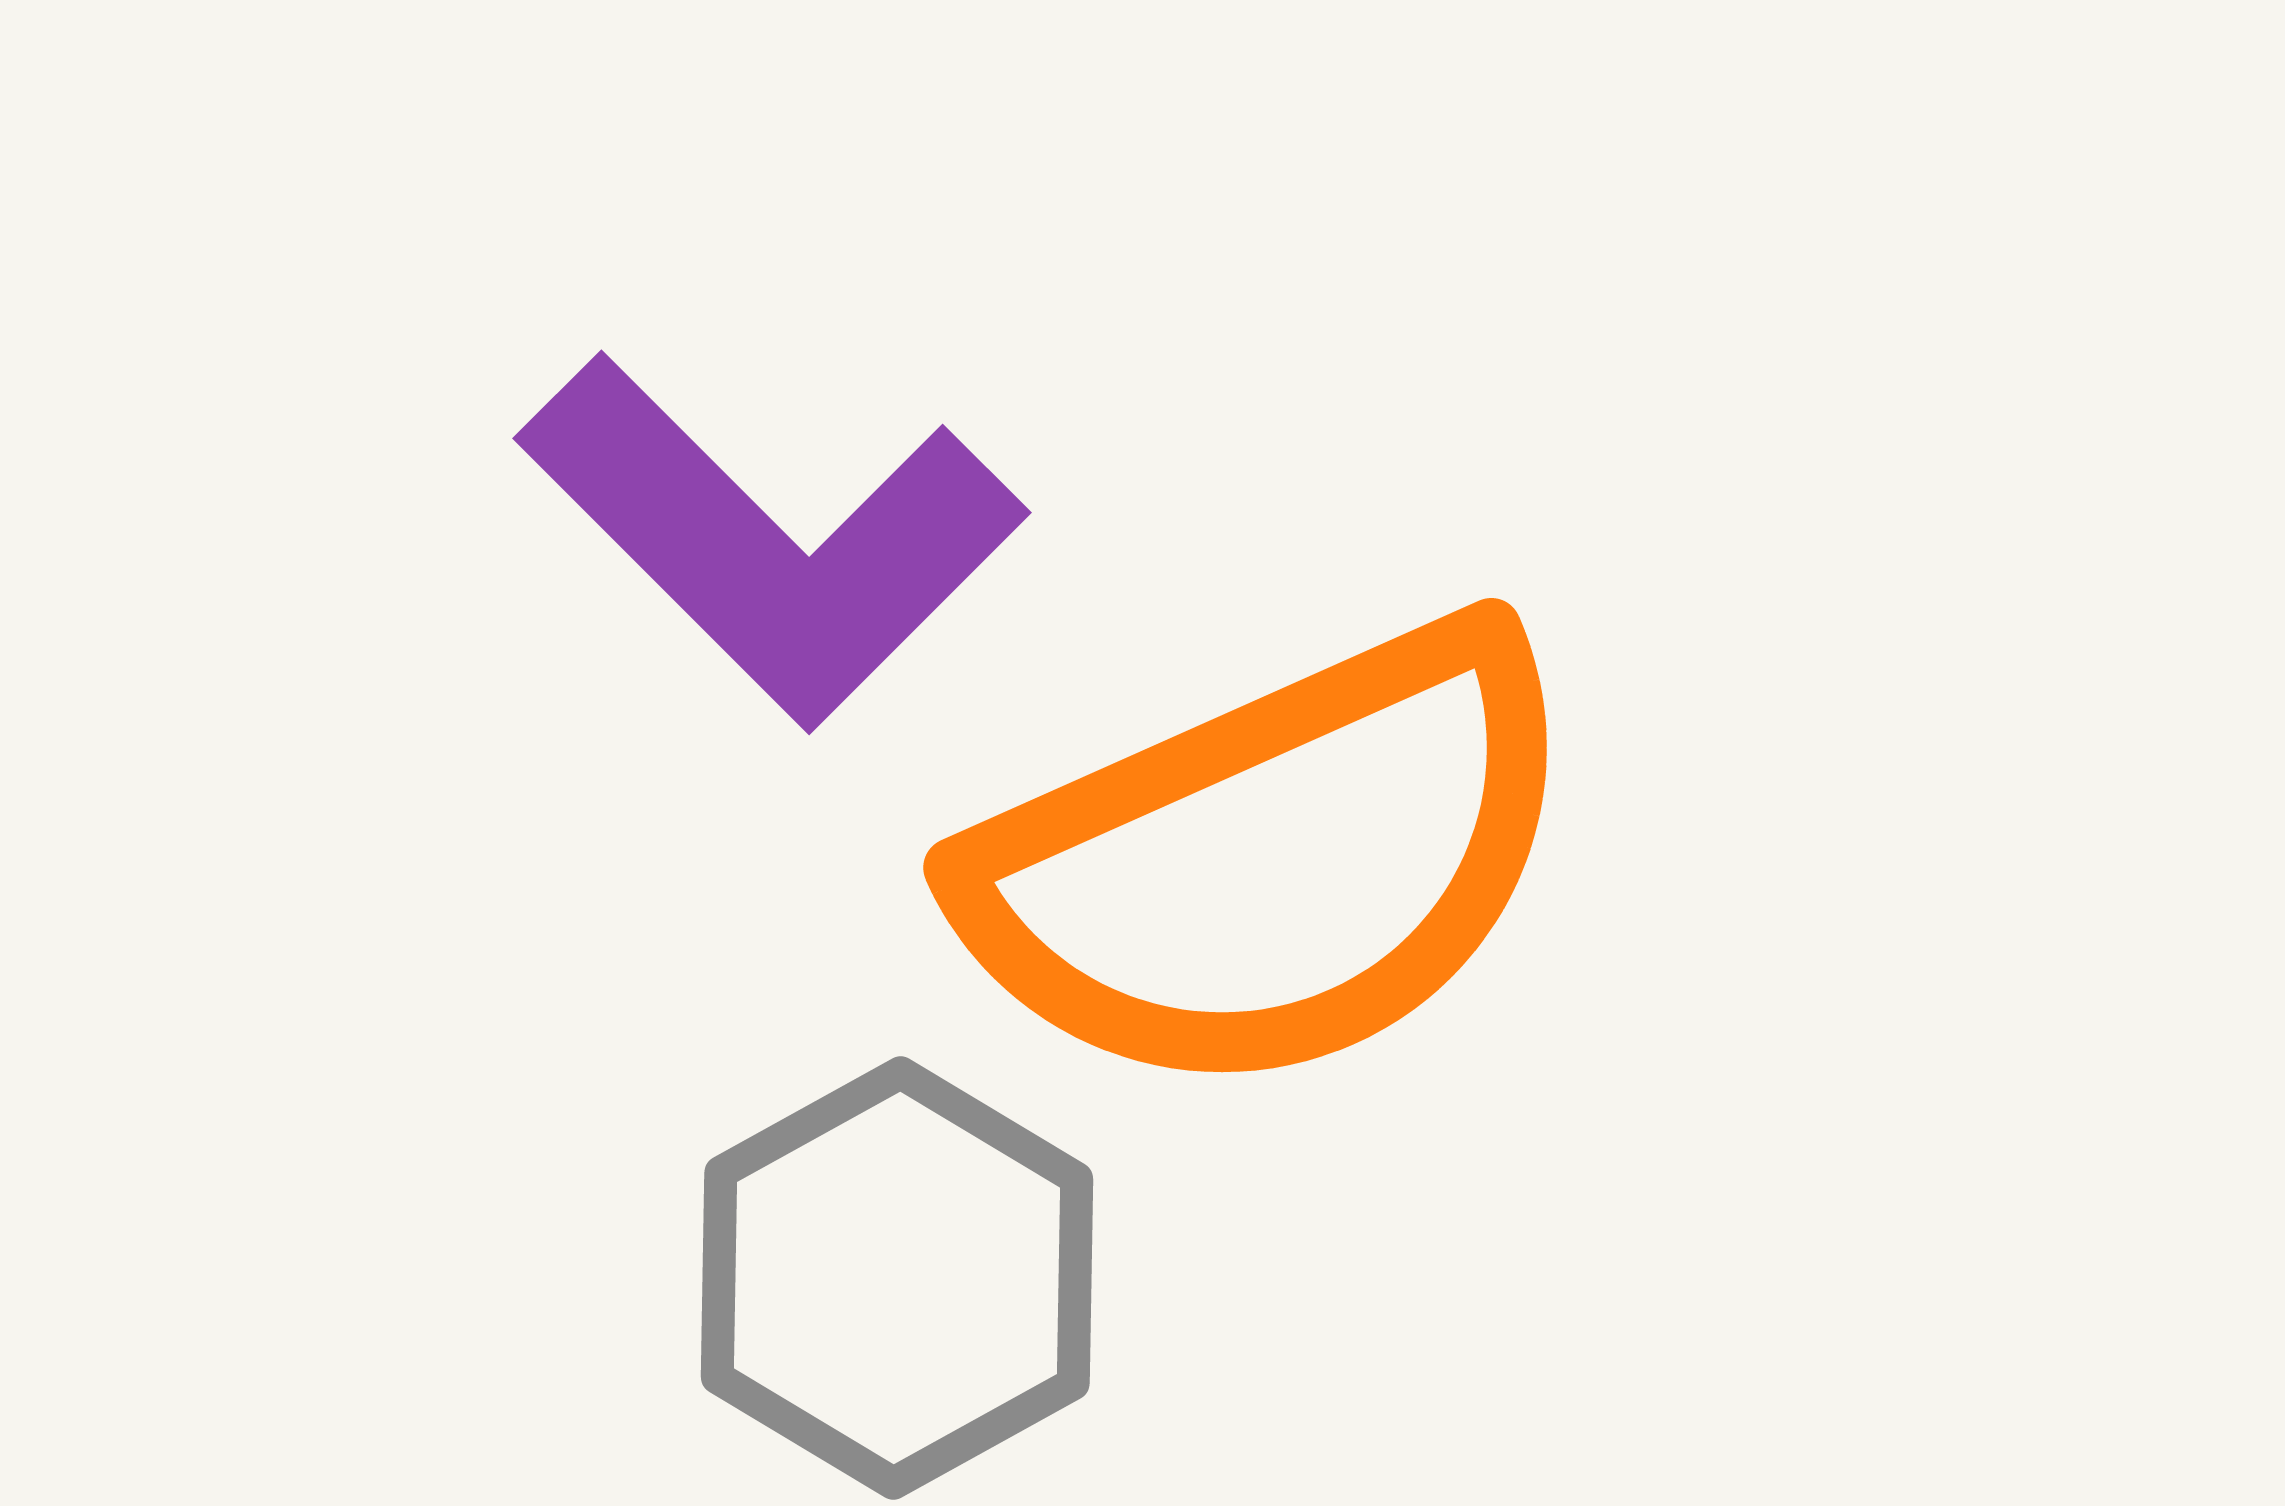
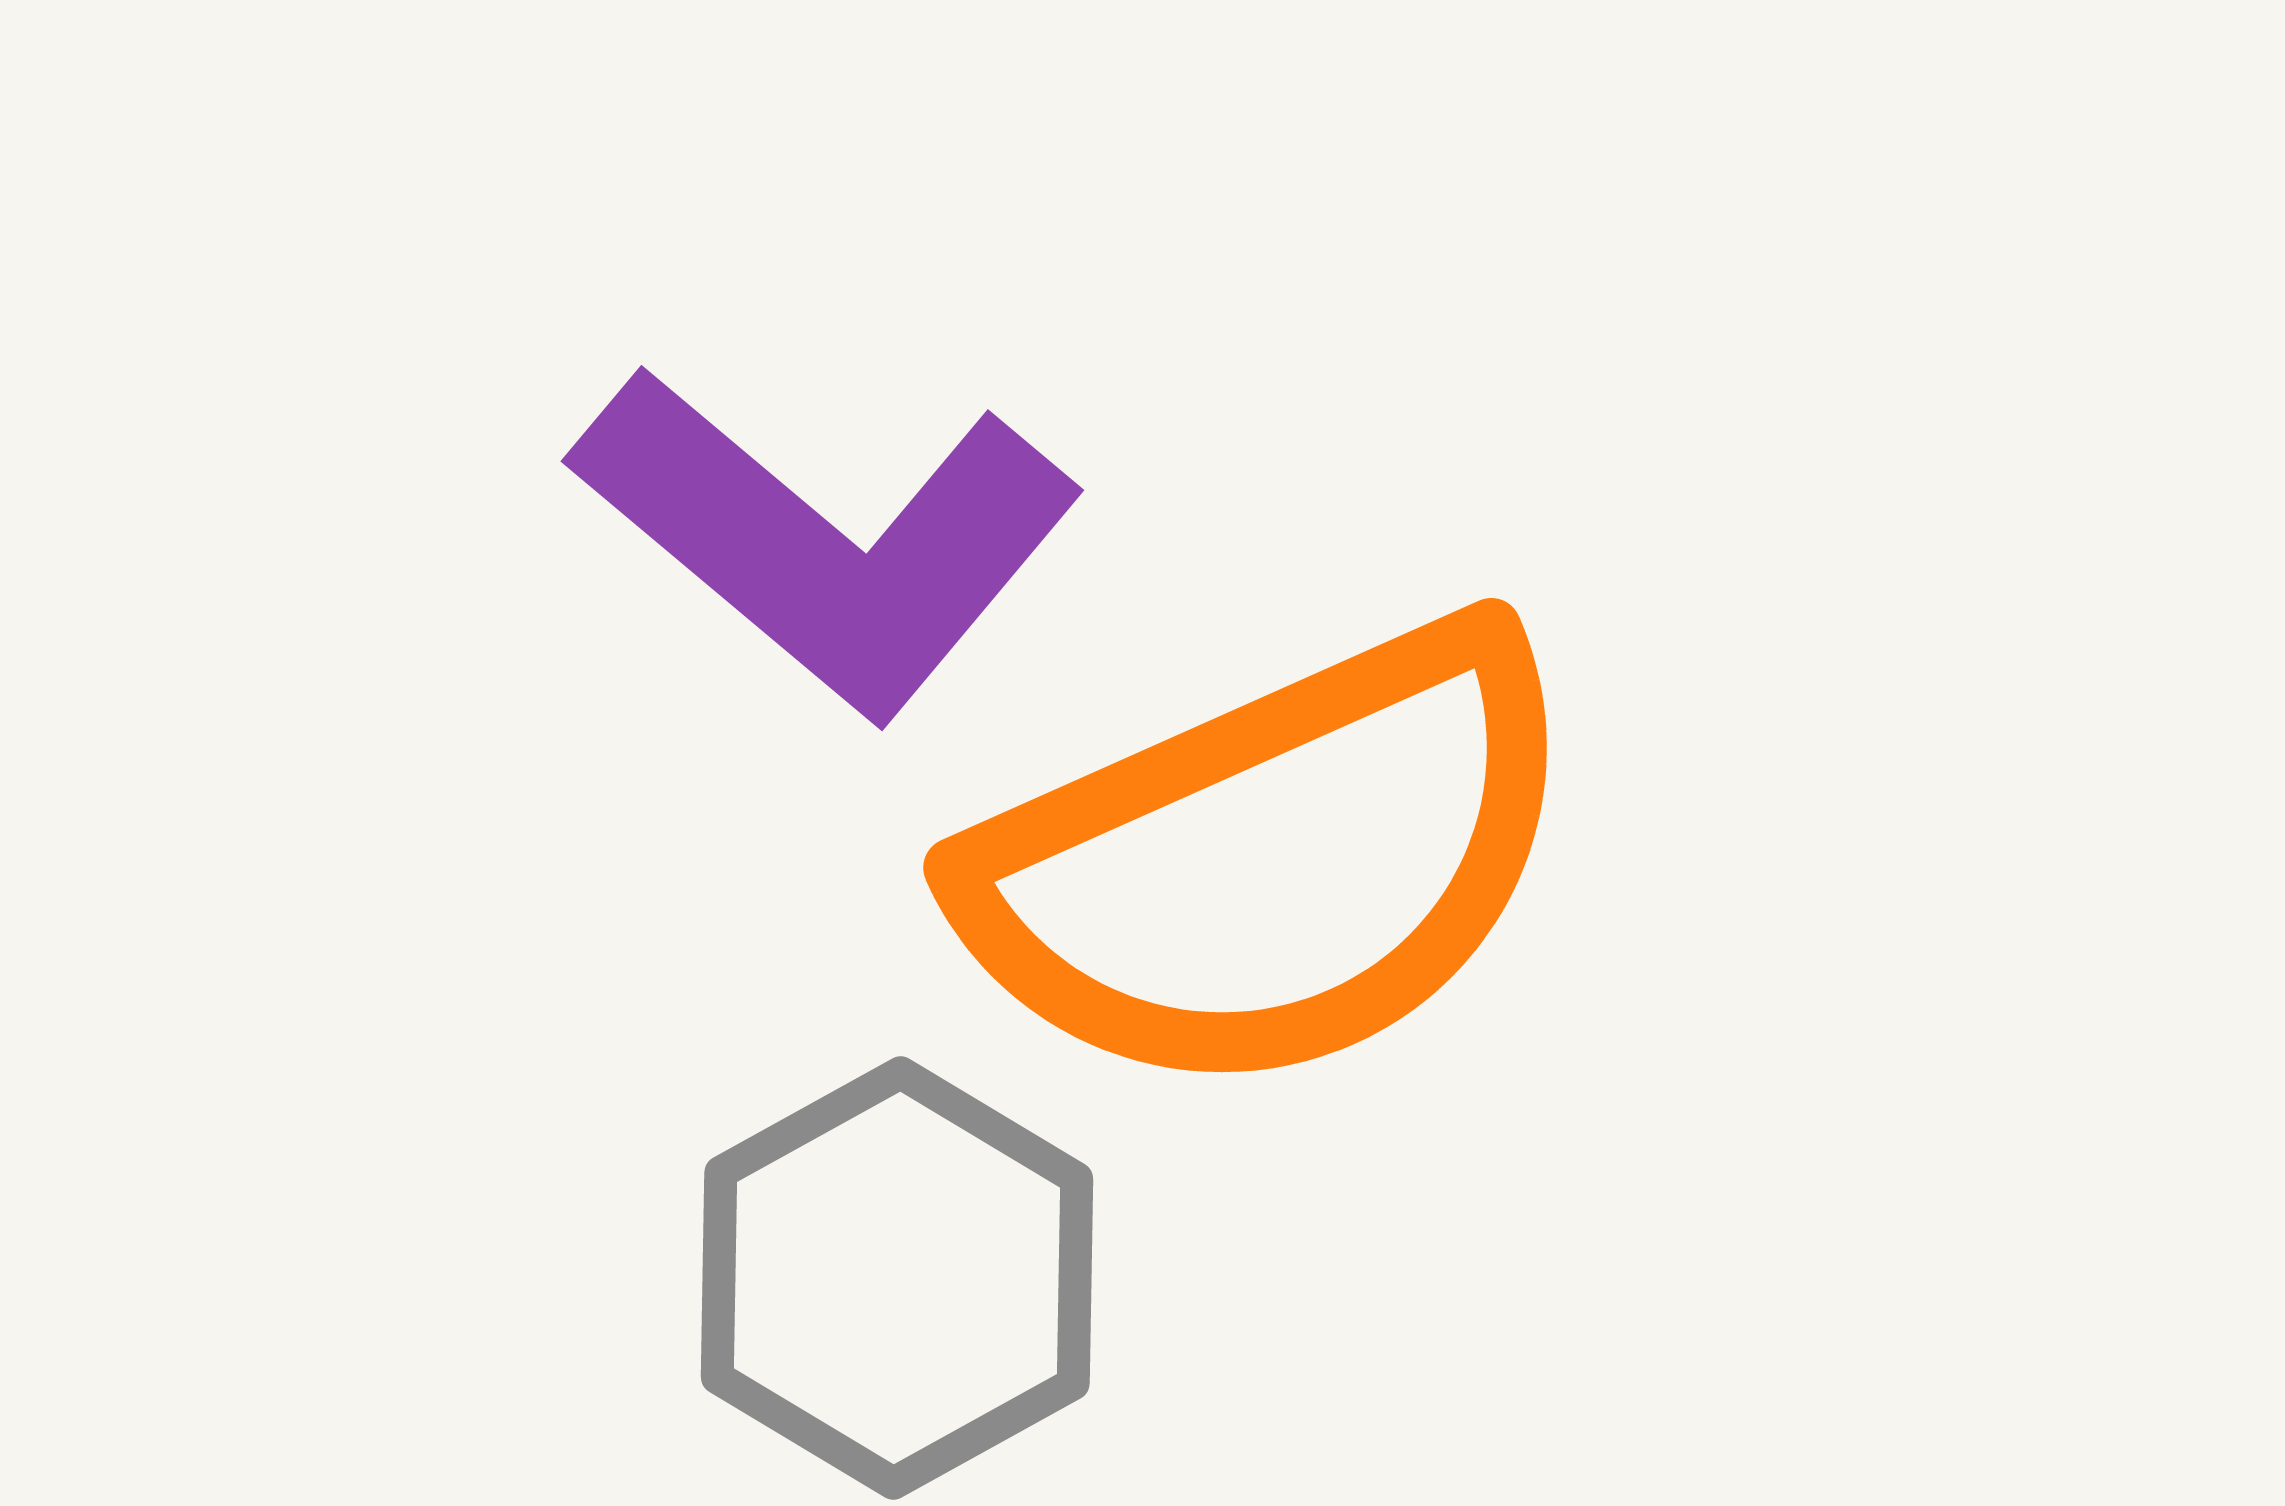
purple L-shape: moved 56 px right; rotated 5 degrees counterclockwise
